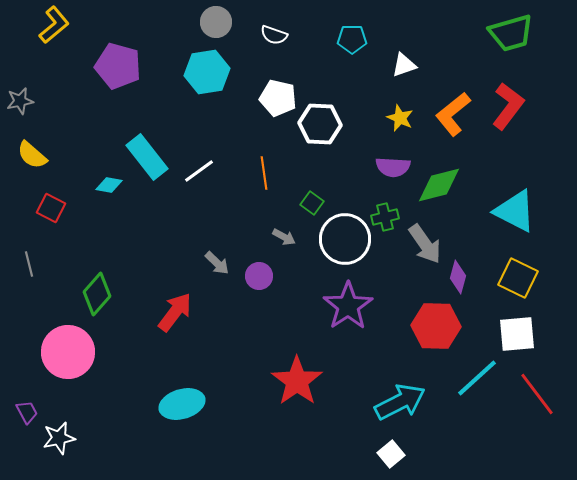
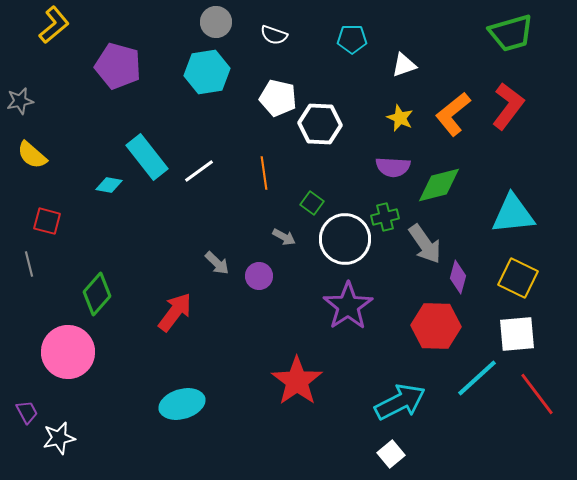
red square at (51, 208): moved 4 px left, 13 px down; rotated 12 degrees counterclockwise
cyan triangle at (515, 211): moved 2 px left, 3 px down; rotated 33 degrees counterclockwise
